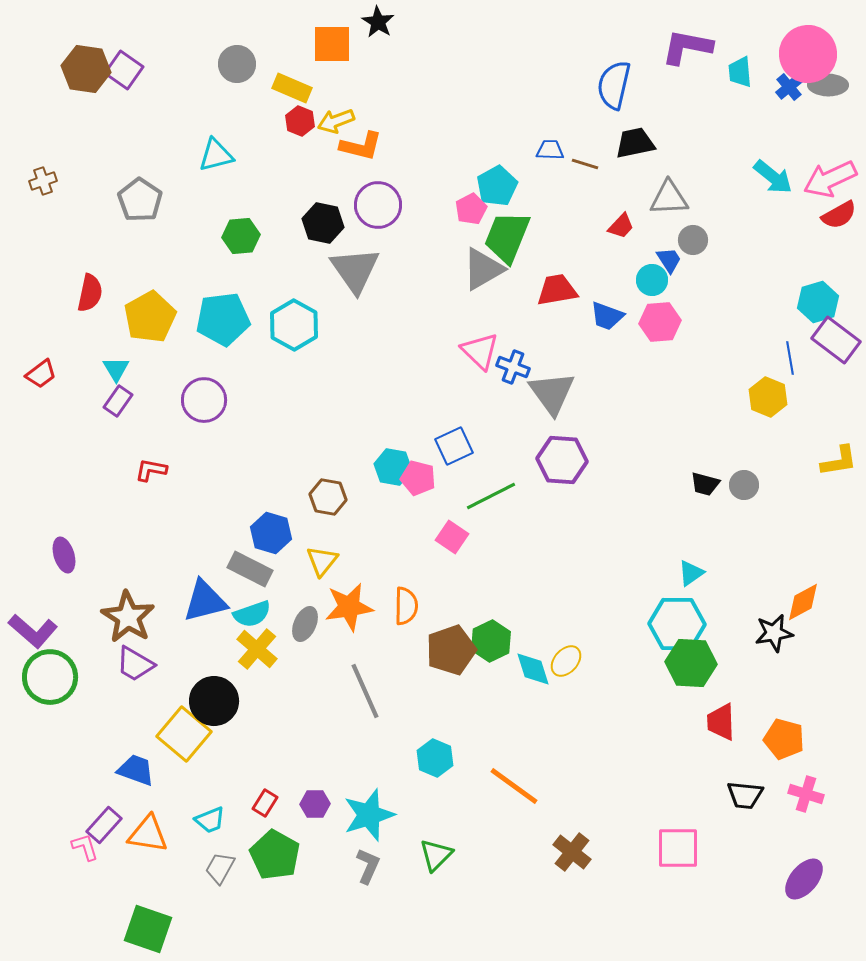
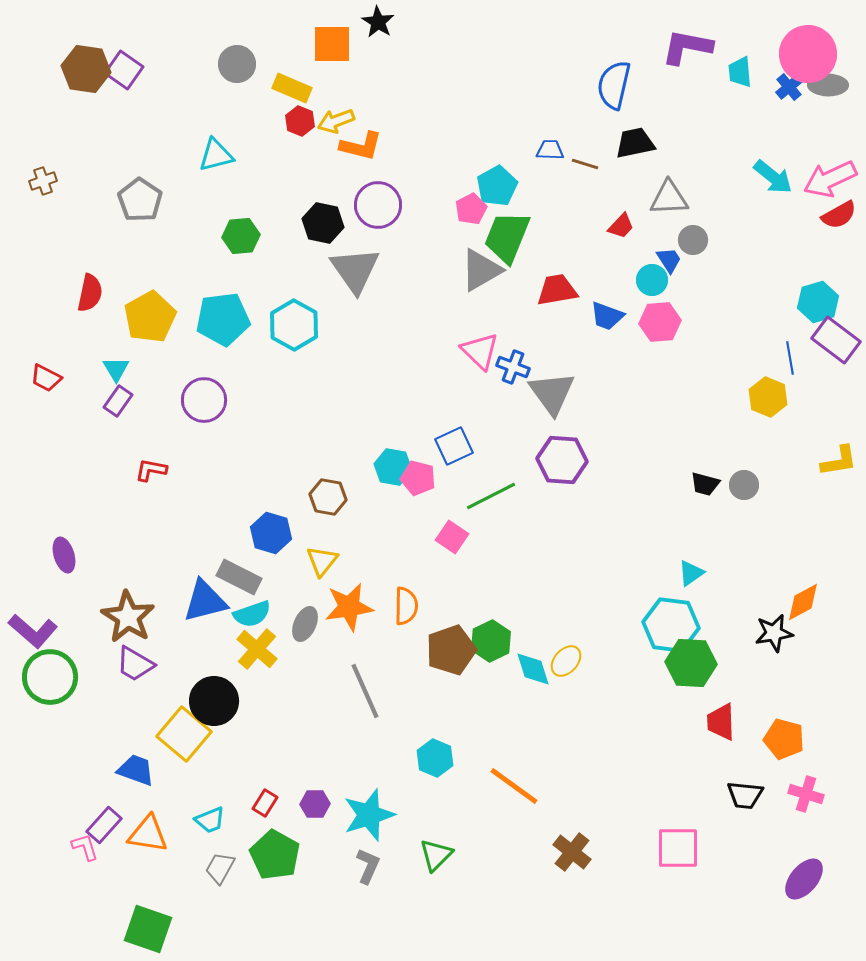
gray triangle at (483, 269): moved 2 px left, 1 px down
red trapezoid at (41, 374): moved 5 px right, 4 px down; rotated 64 degrees clockwise
gray rectangle at (250, 569): moved 11 px left, 8 px down
cyan hexagon at (677, 624): moved 6 px left, 1 px down; rotated 6 degrees clockwise
